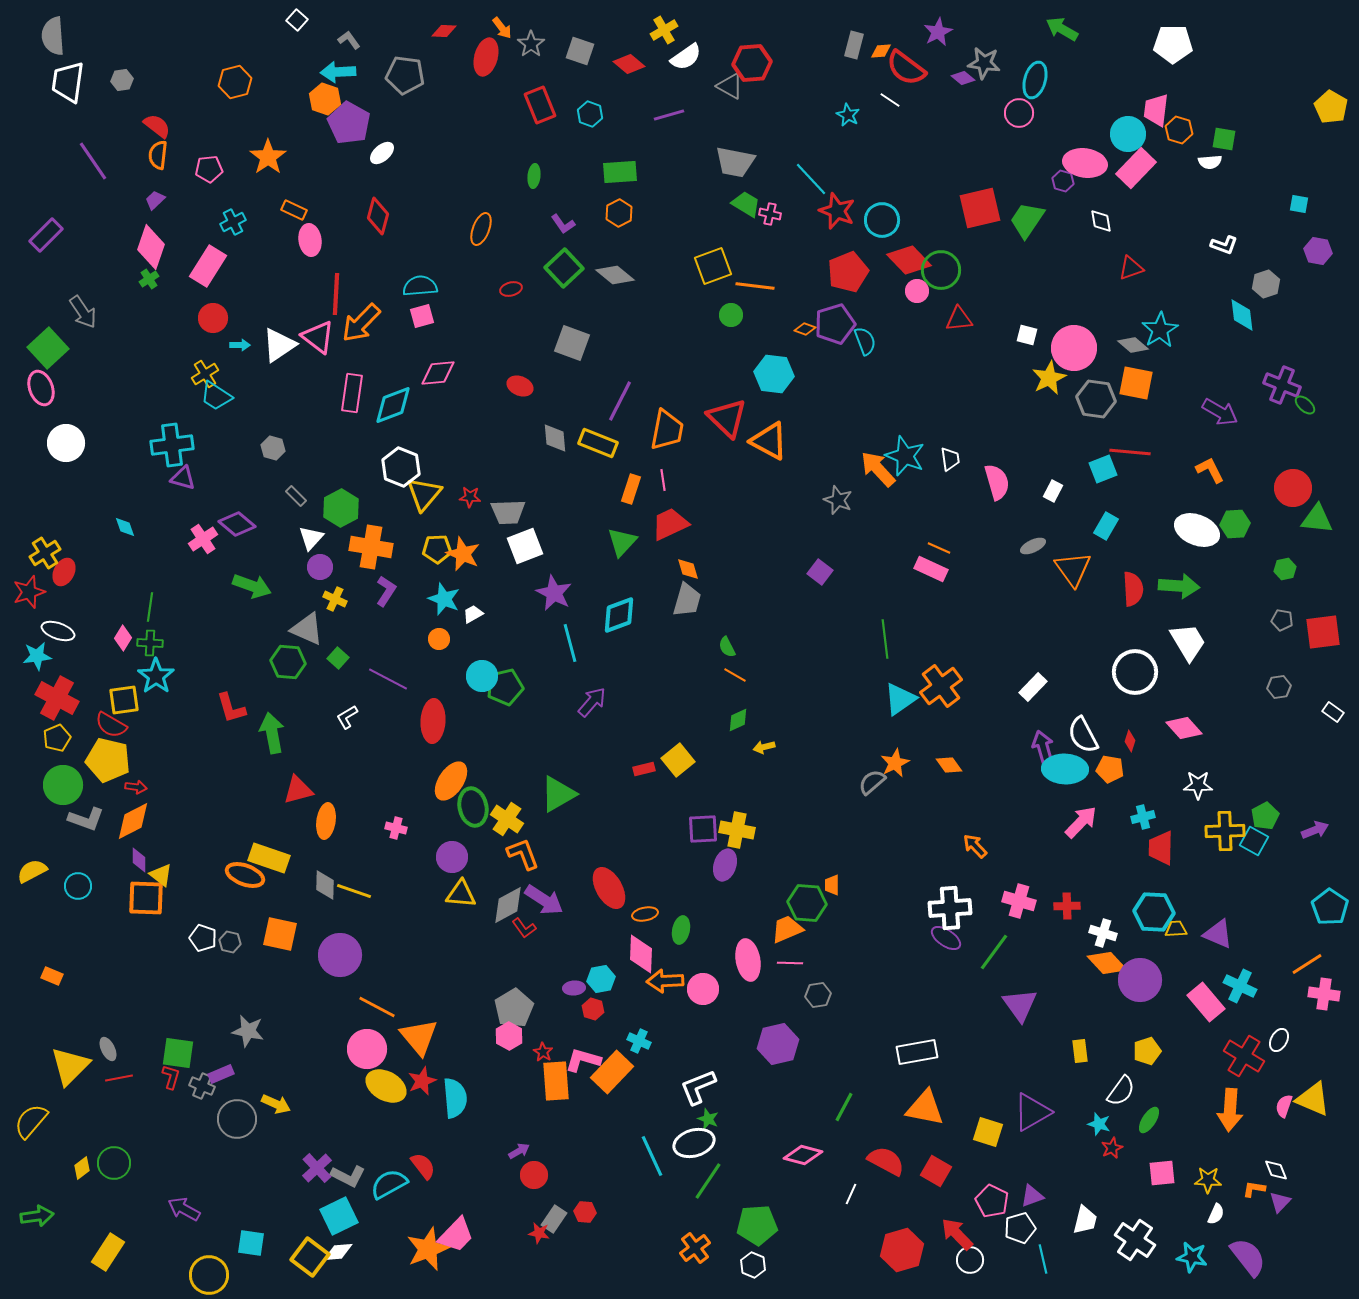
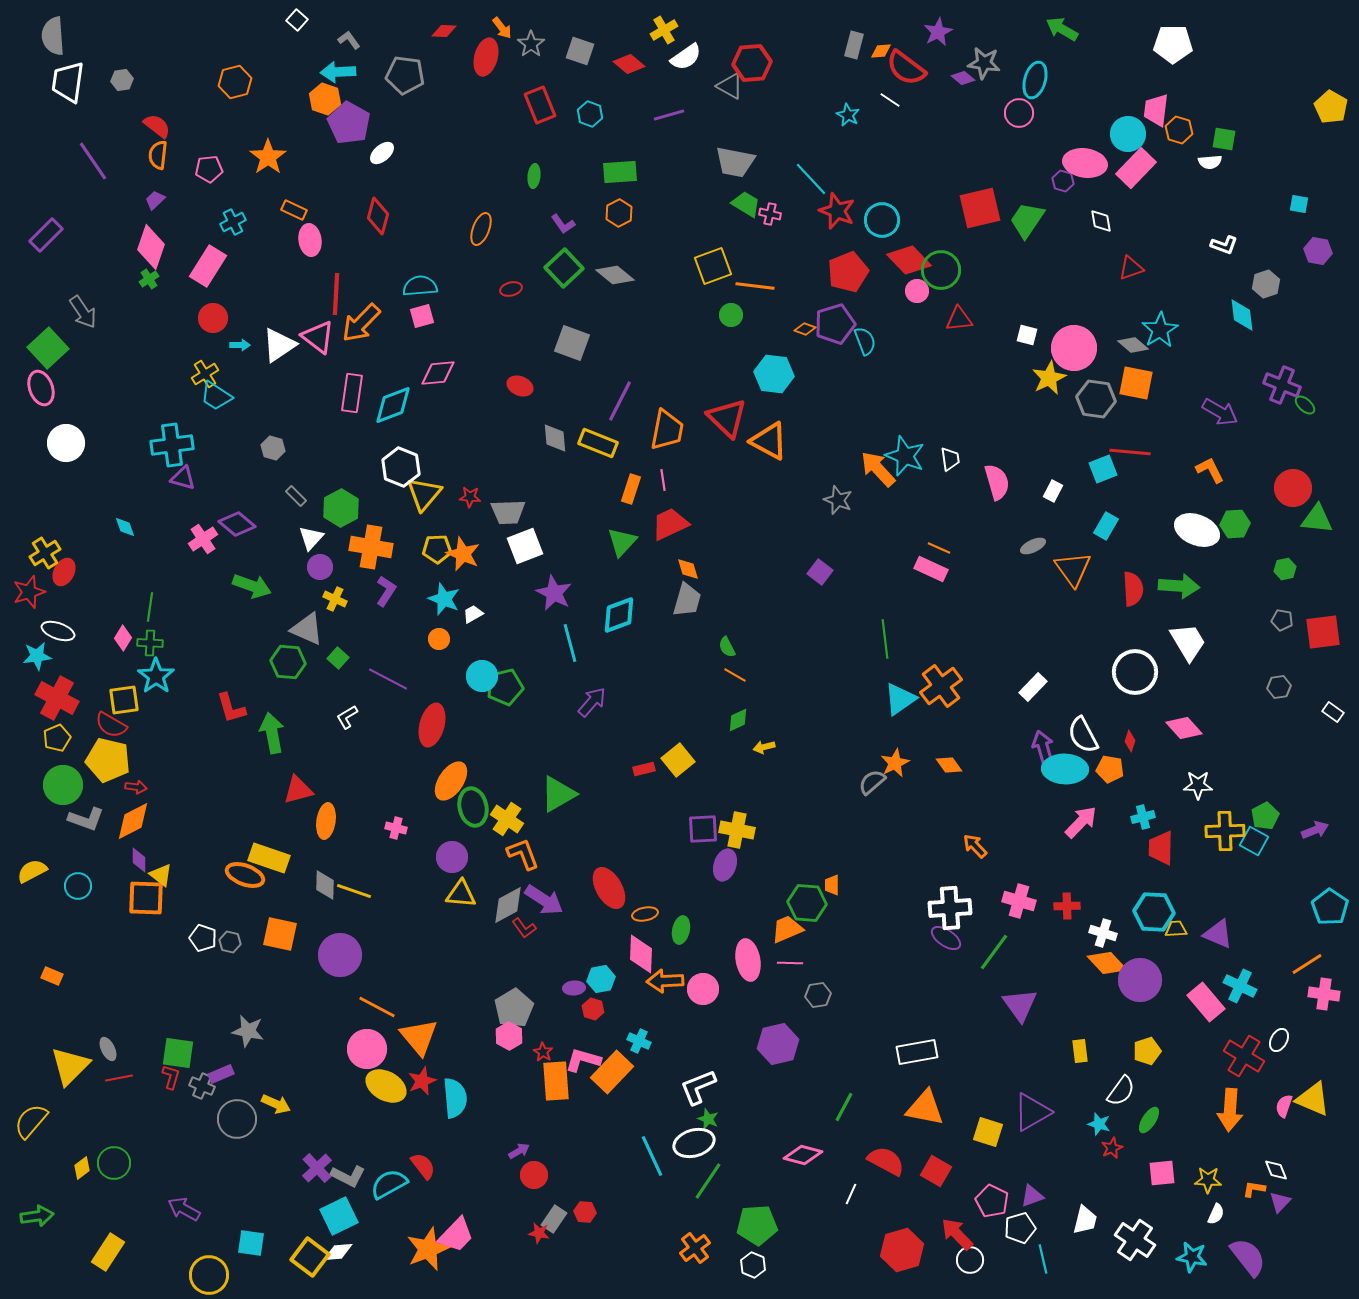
red ellipse at (433, 721): moved 1 px left, 4 px down; rotated 12 degrees clockwise
